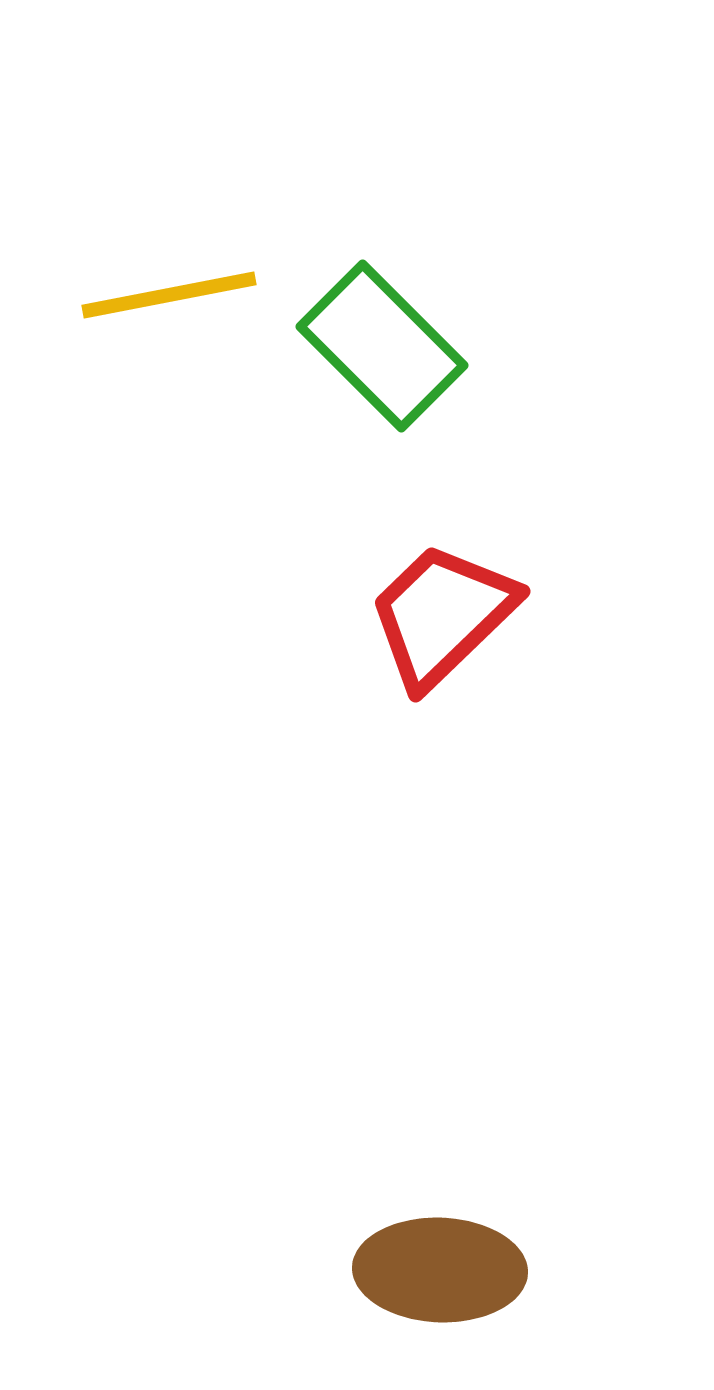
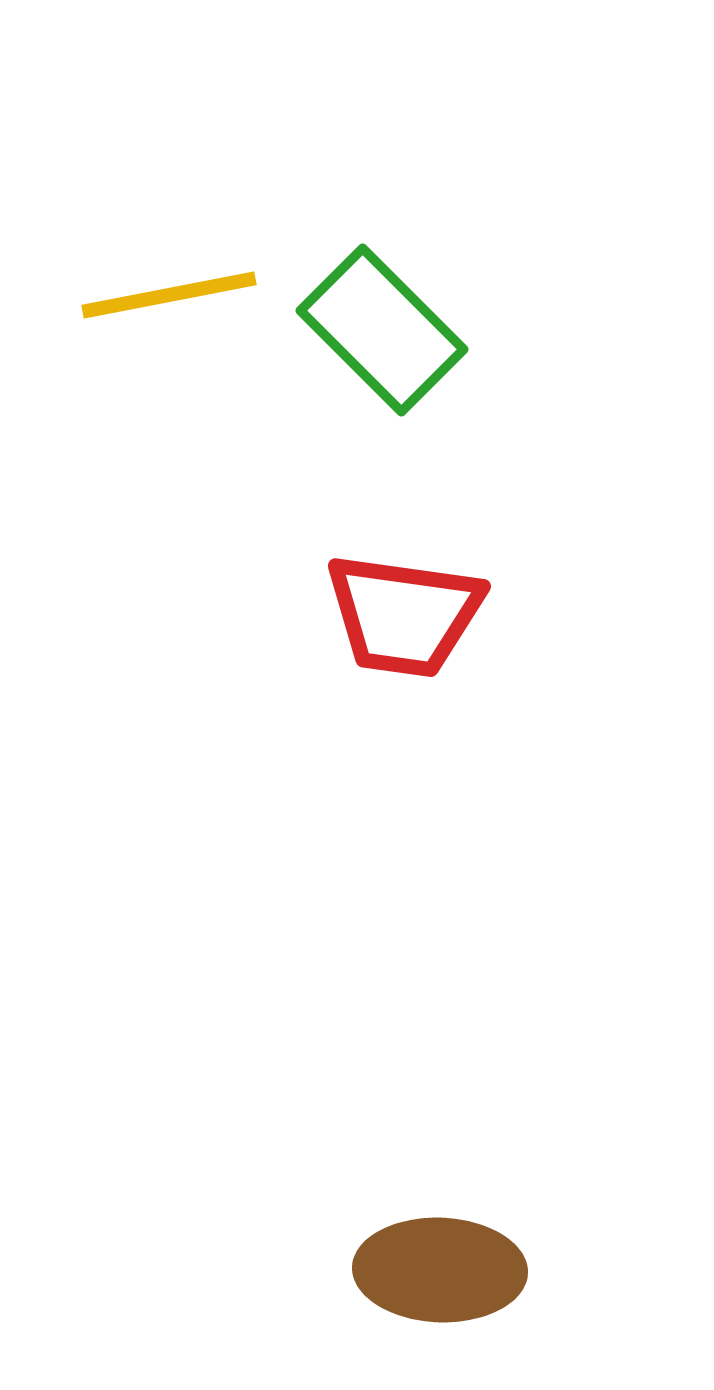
green rectangle: moved 16 px up
red trapezoid: moved 38 px left; rotated 128 degrees counterclockwise
